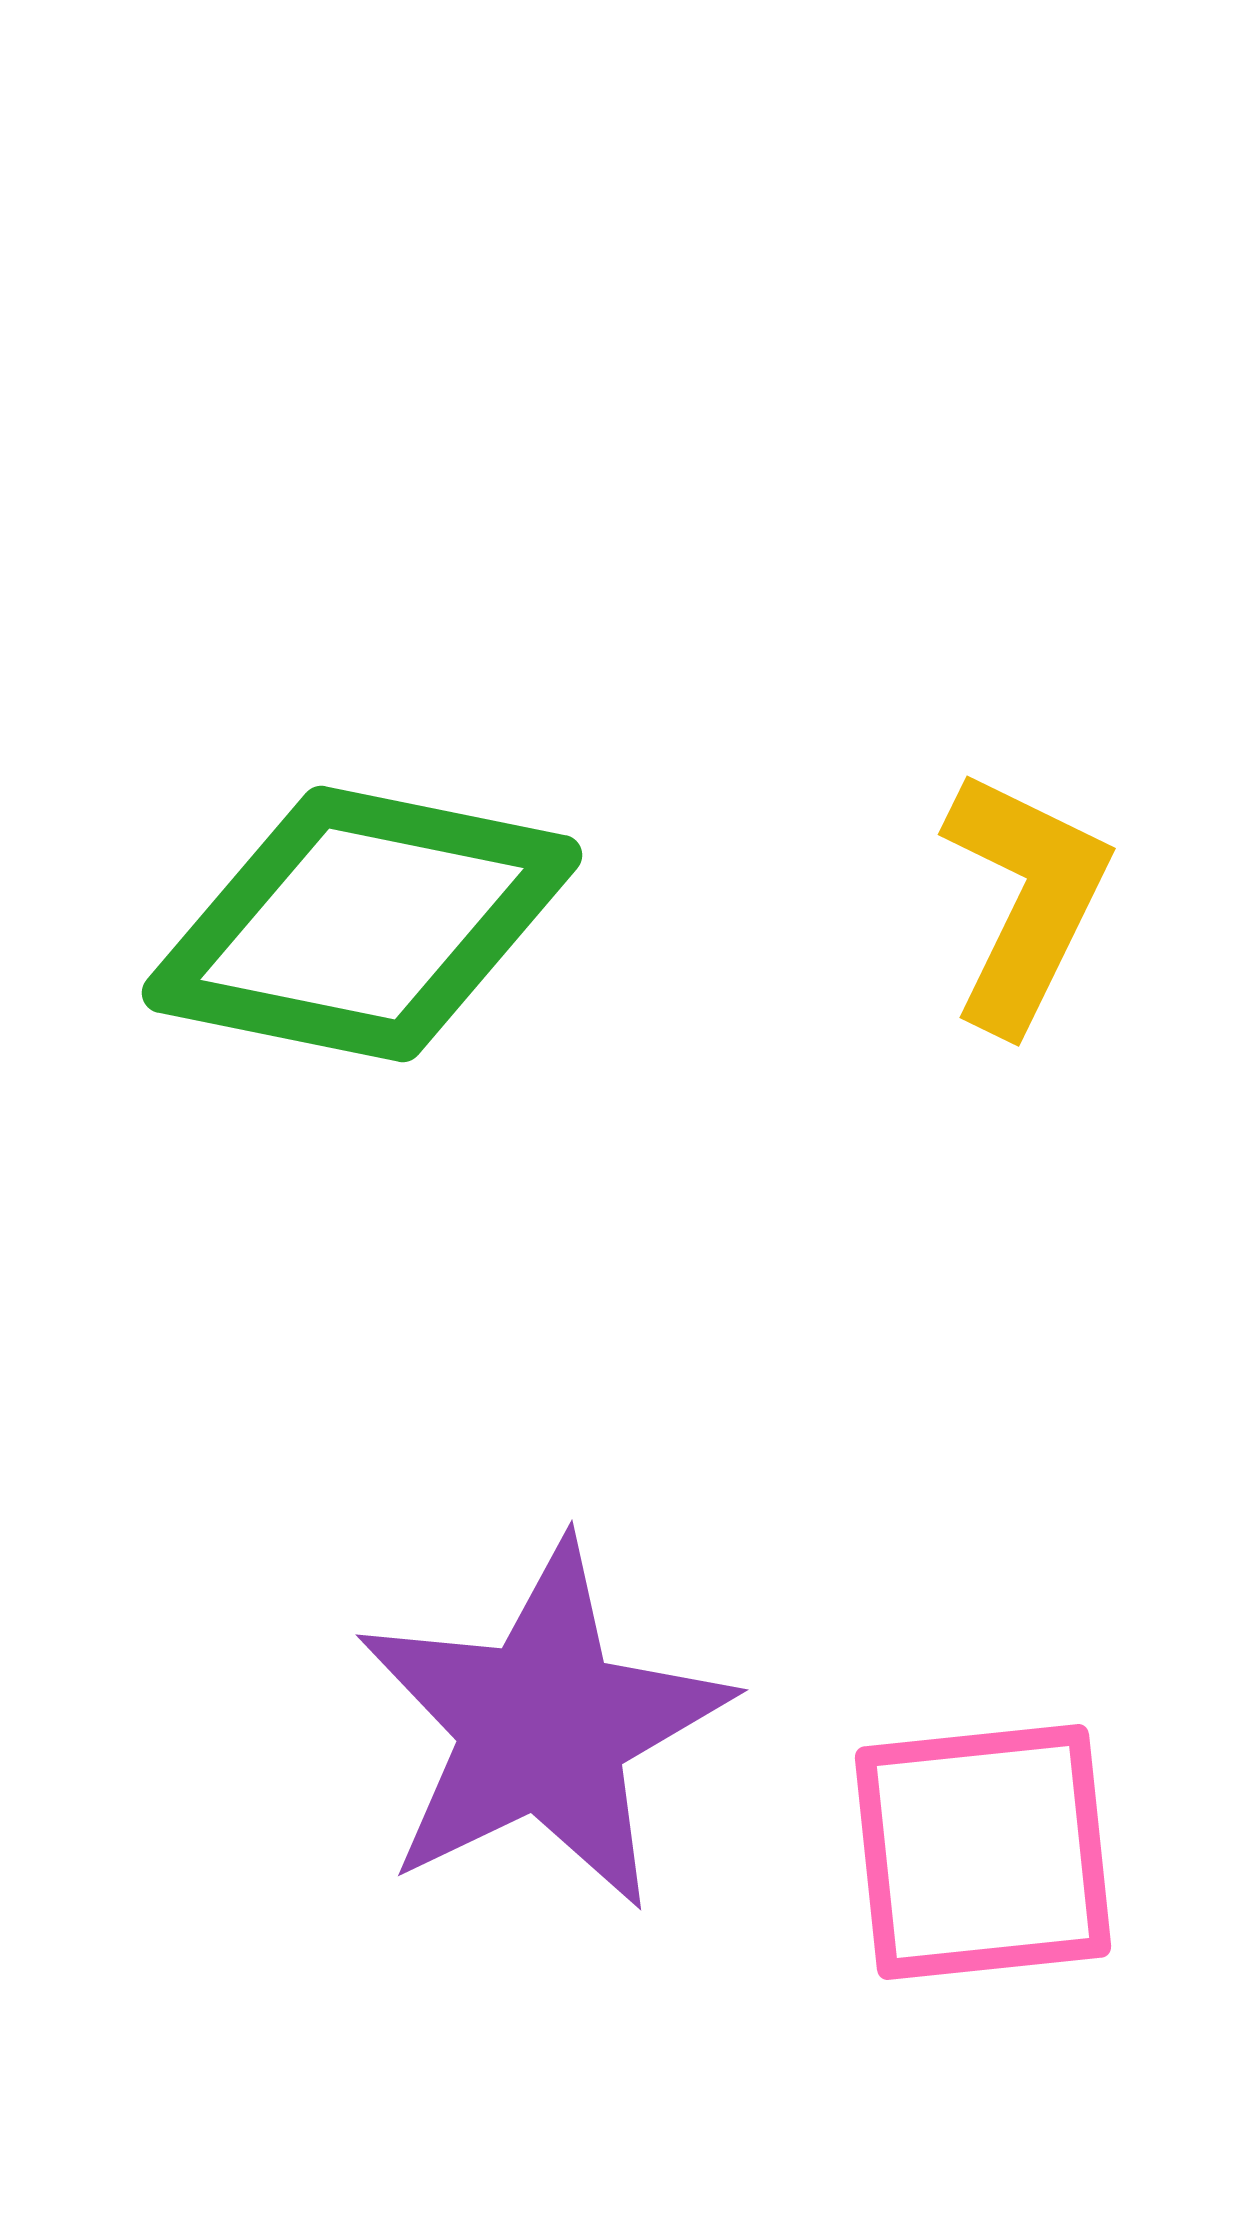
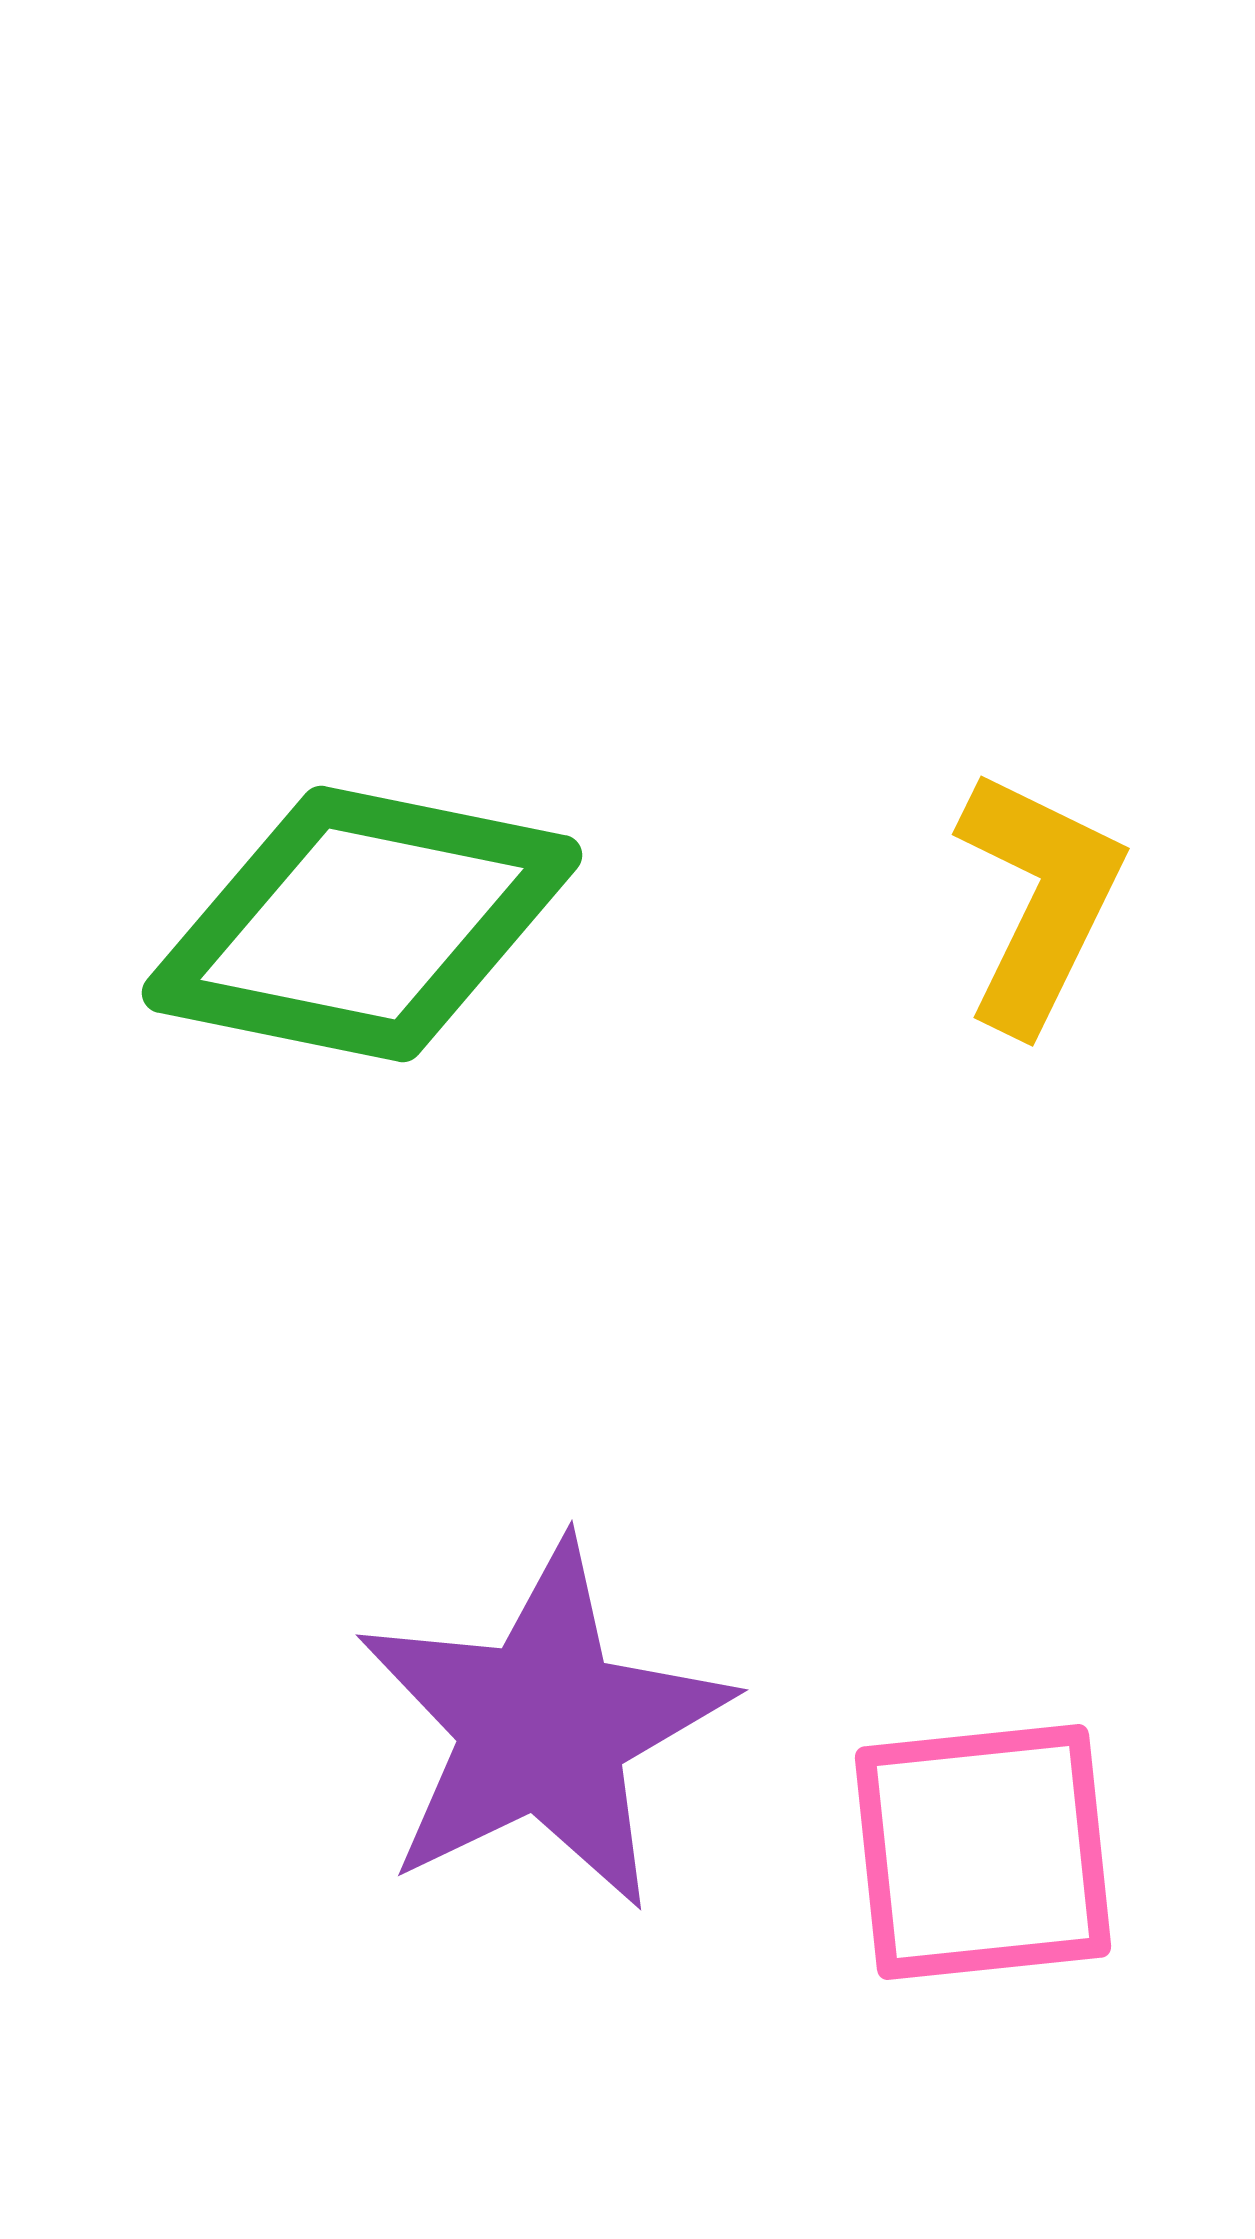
yellow L-shape: moved 14 px right
